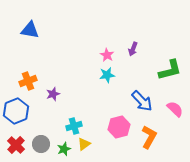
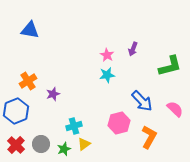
green L-shape: moved 4 px up
orange cross: rotated 12 degrees counterclockwise
pink hexagon: moved 4 px up
